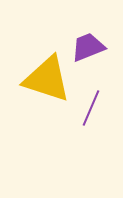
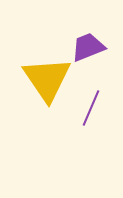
yellow triangle: rotated 38 degrees clockwise
